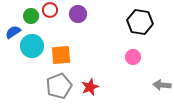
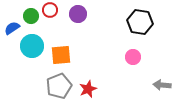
blue semicircle: moved 1 px left, 4 px up
red star: moved 2 px left, 2 px down
